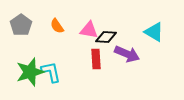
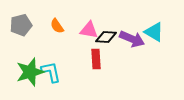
gray pentagon: rotated 20 degrees clockwise
purple arrow: moved 5 px right, 15 px up
